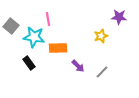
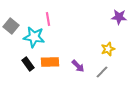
yellow star: moved 7 px right, 13 px down
orange rectangle: moved 8 px left, 14 px down
black rectangle: moved 1 px left, 1 px down
